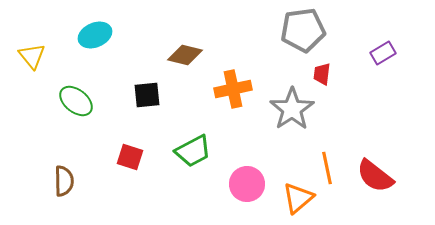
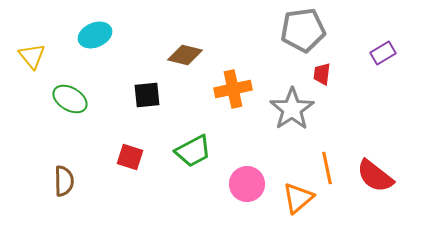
green ellipse: moved 6 px left, 2 px up; rotated 8 degrees counterclockwise
